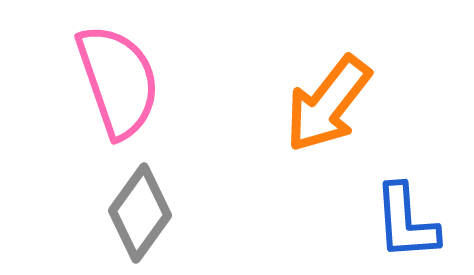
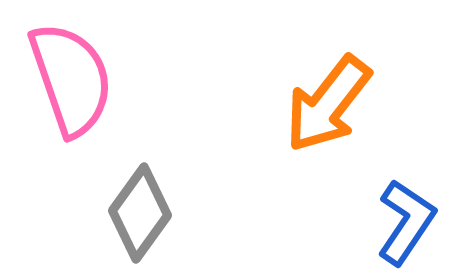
pink semicircle: moved 47 px left, 2 px up
blue L-shape: rotated 142 degrees counterclockwise
